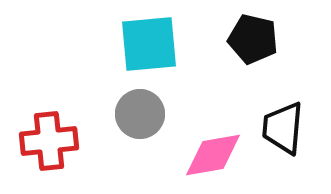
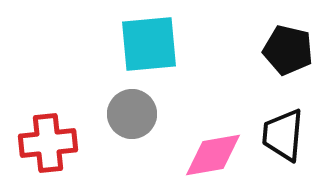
black pentagon: moved 35 px right, 11 px down
gray circle: moved 8 px left
black trapezoid: moved 7 px down
red cross: moved 1 px left, 2 px down
